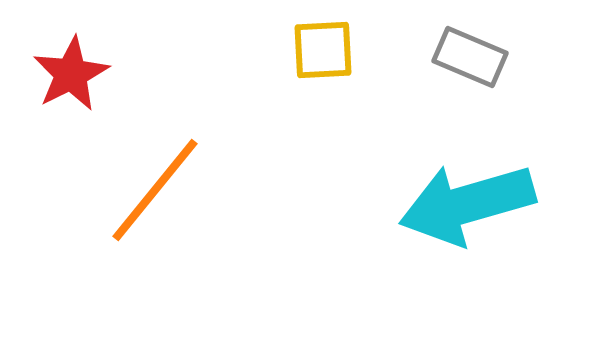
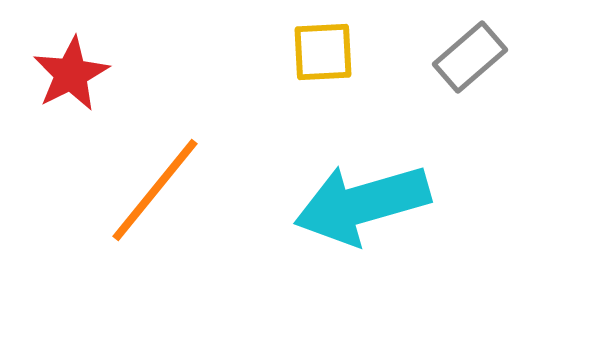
yellow square: moved 2 px down
gray rectangle: rotated 64 degrees counterclockwise
cyan arrow: moved 105 px left
